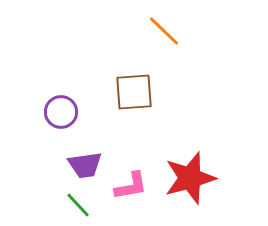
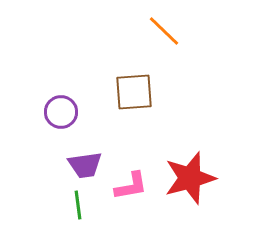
green line: rotated 36 degrees clockwise
